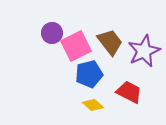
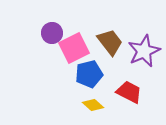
pink square: moved 2 px left, 2 px down
